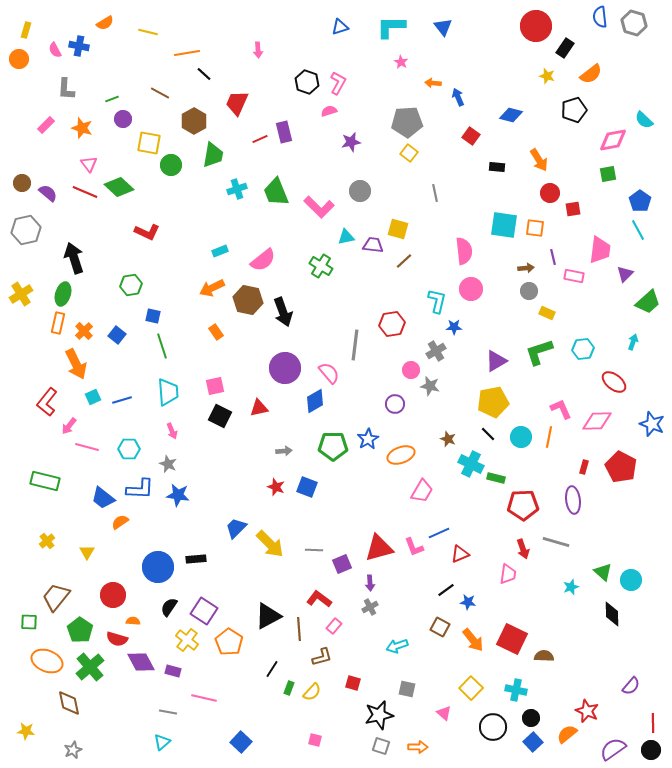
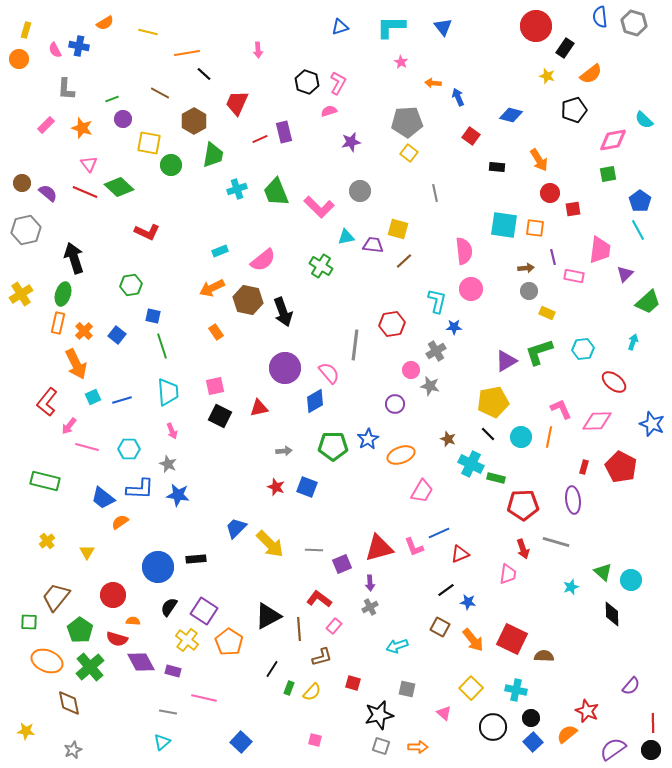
purple triangle at (496, 361): moved 10 px right
